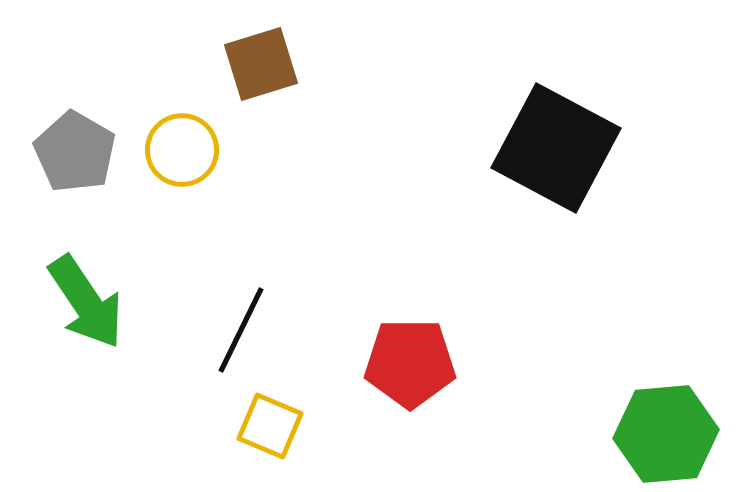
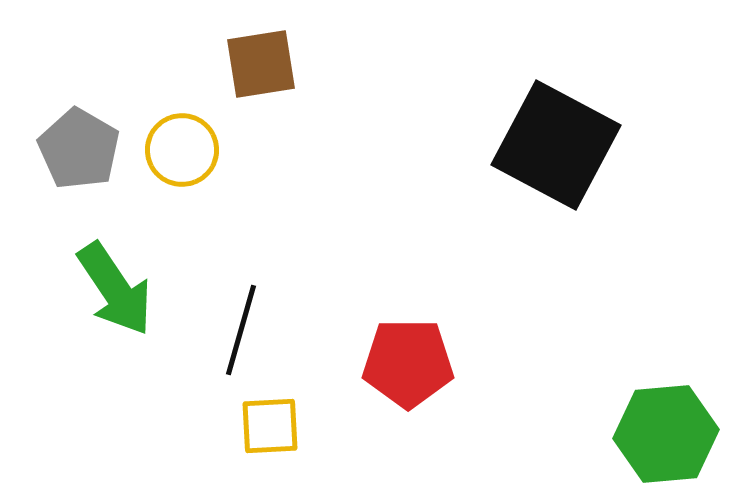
brown square: rotated 8 degrees clockwise
black square: moved 3 px up
gray pentagon: moved 4 px right, 3 px up
green arrow: moved 29 px right, 13 px up
black line: rotated 10 degrees counterclockwise
red pentagon: moved 2 px left
yellow square: rotated 26 degrees counterclockwise
